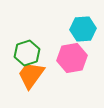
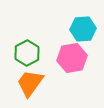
green hexagon: rotated 10 degrees counterclockwise
orange trapezoid: moved 1 px left, 8 px down
